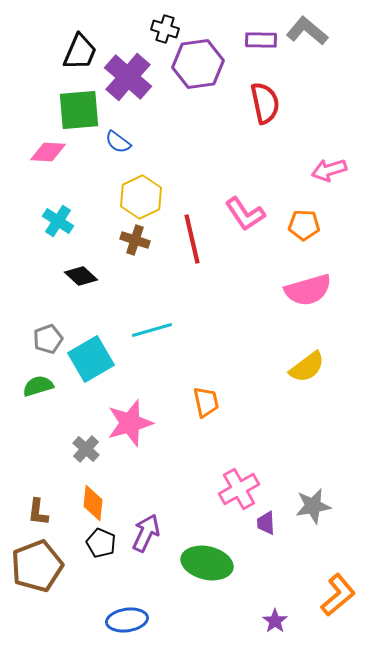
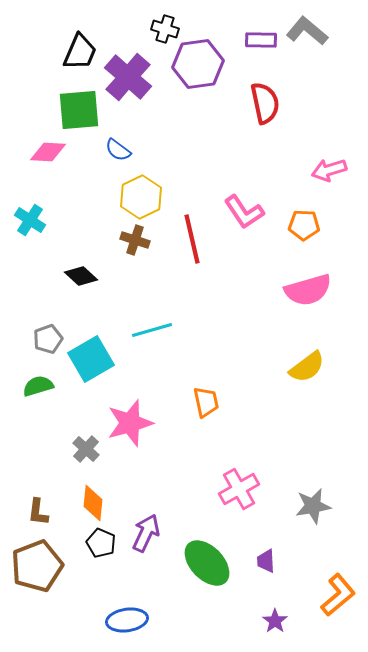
blue semicircle: moved 8 px down
pink L-shape: moved 1 px left, 2 px up
cyan cross: moved 28 px left, 1 px up
purple trapezoid: moved 38 px down
green ellipse: rotated 33 degrees clockwise
